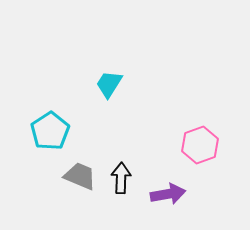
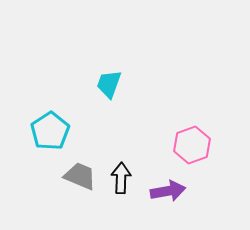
cyan trapezoid: rotated 12 degrees counterclockwise
pink hexagon: moved 8 px left
purple arrow: moved 3 px up
